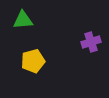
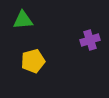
purple cross: moved 1 px left, 2 px up
